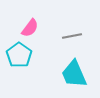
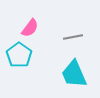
gray line: moved 1 px right, 1 px down
